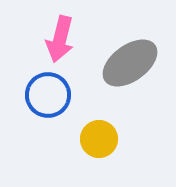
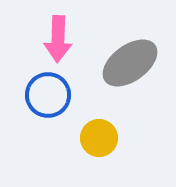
pink arrow: moved 2 px left; rotated 12 degrees counterclockwise
yellow circle: moved 1 px up
